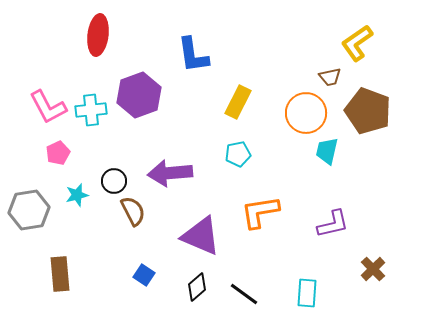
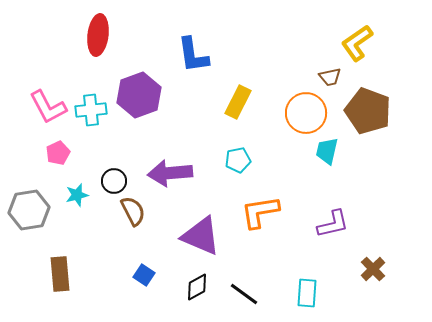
cyan pentagon: moved 6 px down
black diamond: rotated 12 degrees clockwise
